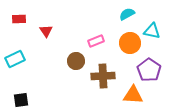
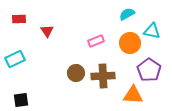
red triangle: moved 1 px right
brown circle: moved 12 px down
